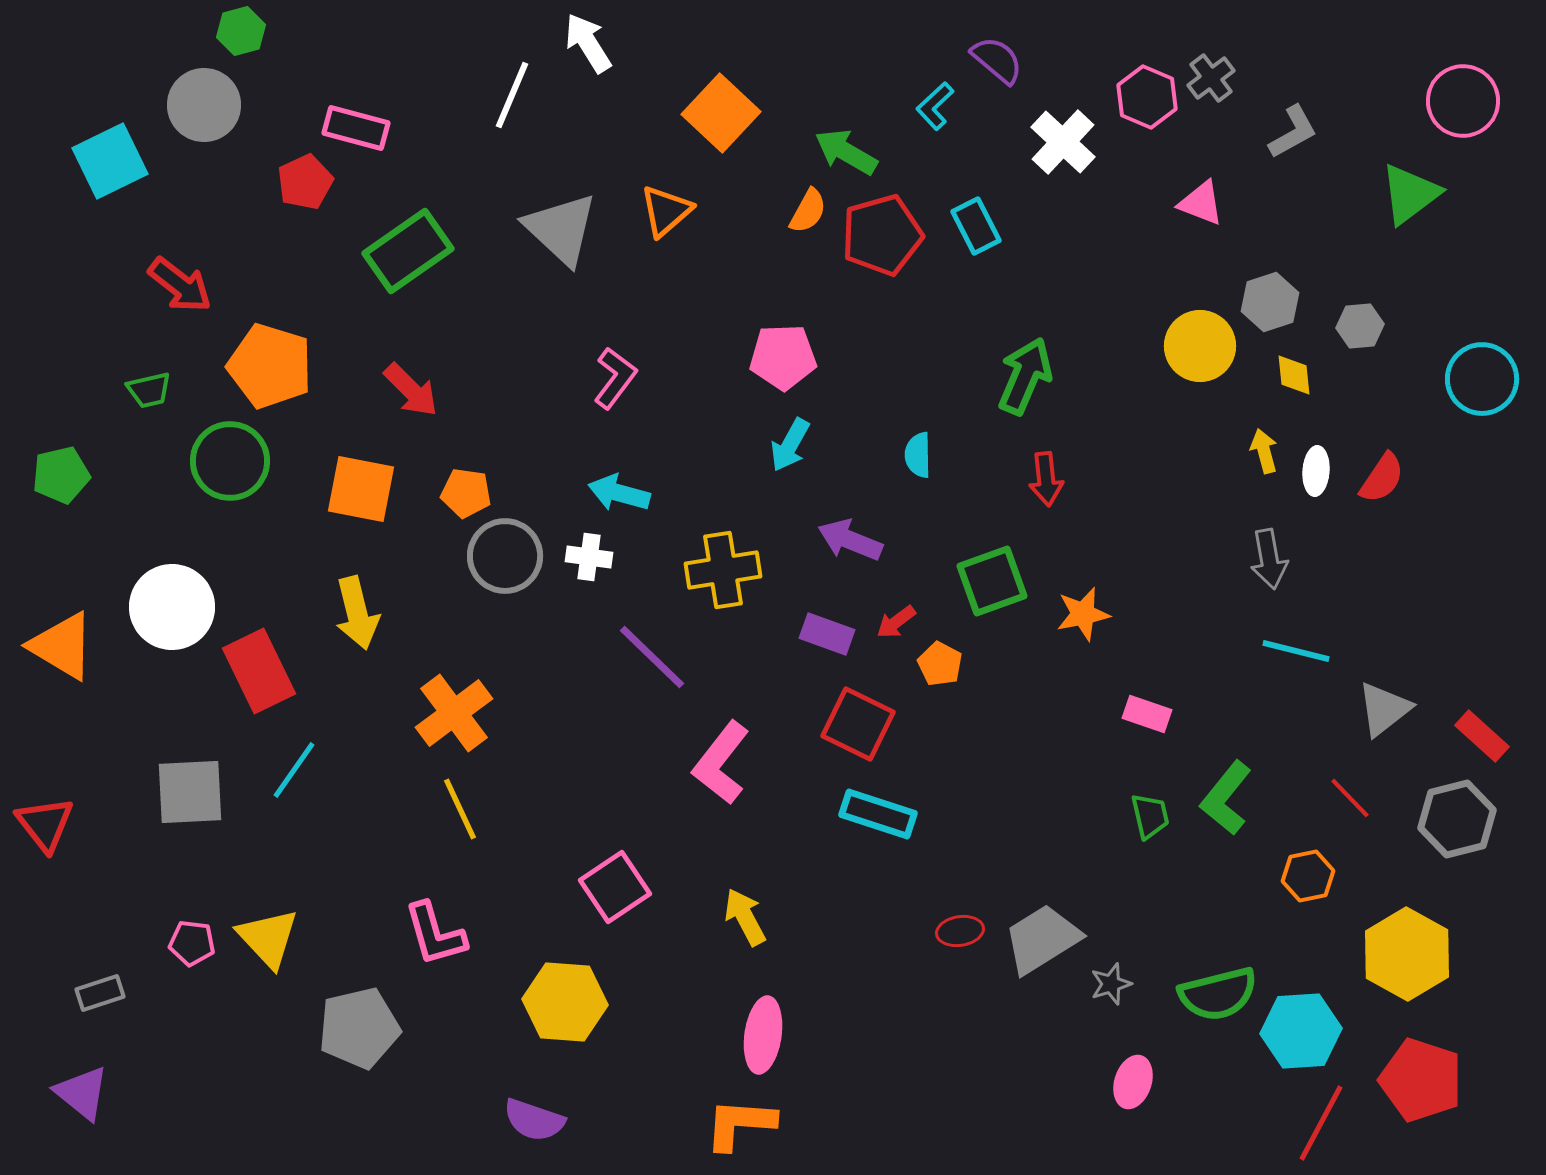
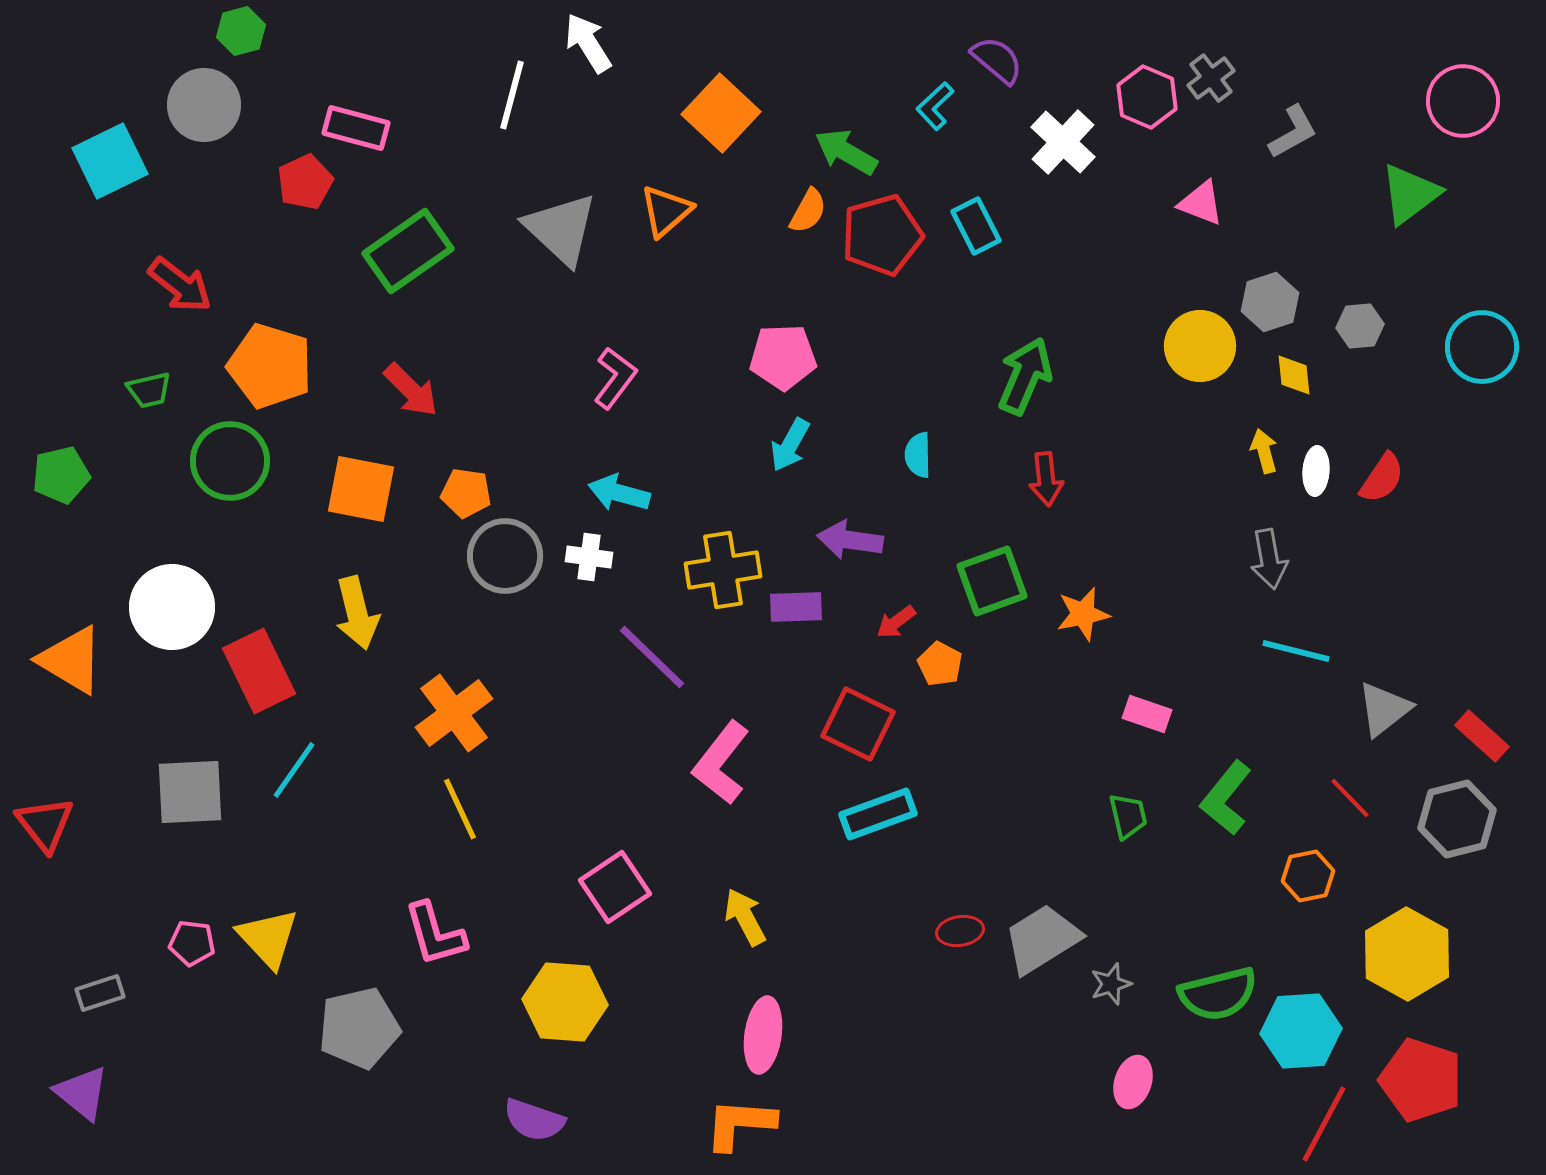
white line at (512, 95): rotated 8 degrees counterclockwise
cyan circle at (1482, 379): moved 32 px up
purple arrow at (850, 540): rotated 14 degrees counterclockwise
purple rectangle at (827, 634): moved 31 px left, 27 px up; rotated 22 degrees counterclockwise
orange triangle at (62, 646): moved 9 px right, 14 px down
cyan rectangle at (878, 814): rotated 38 degrees counterclockwise
green trapezoid at (1150, 816): moved 22 px left
red line at (1321, 1123): moved 3 px right, 1 px down
